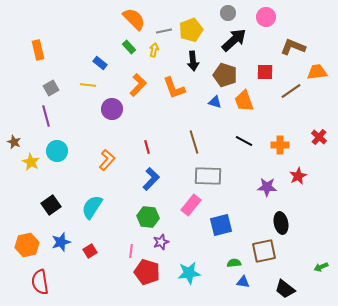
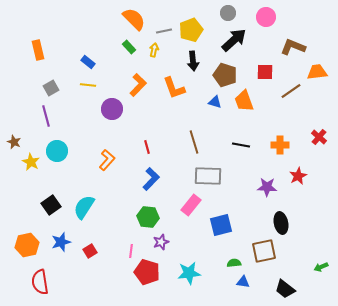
blue rectangle at (100, 63): moved 12 px left, 1 px up
black line at (244, 141): moved 3 px left, 4 px down; rotated 18 degrees counterclockwise
cyan semicircle at (92, 207): moved 8 px left
